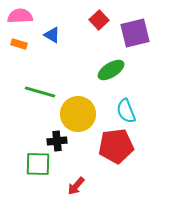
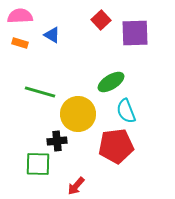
red square: moved 2 px right
purple square: rotated 12 degrees clockwise
orange rectangle: moved 1 px right, 1 px up
green ellipse: moved 12 px down
